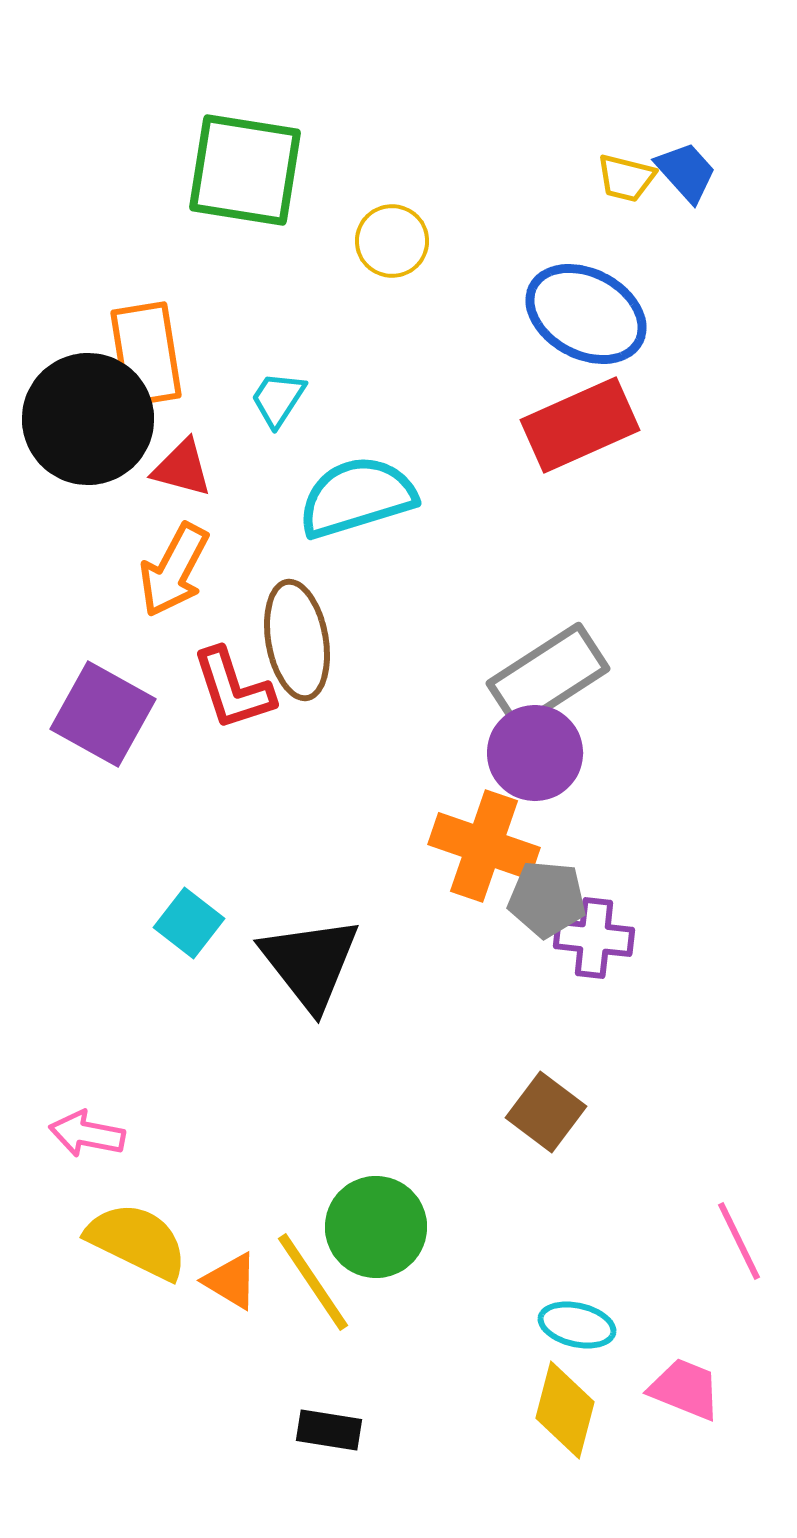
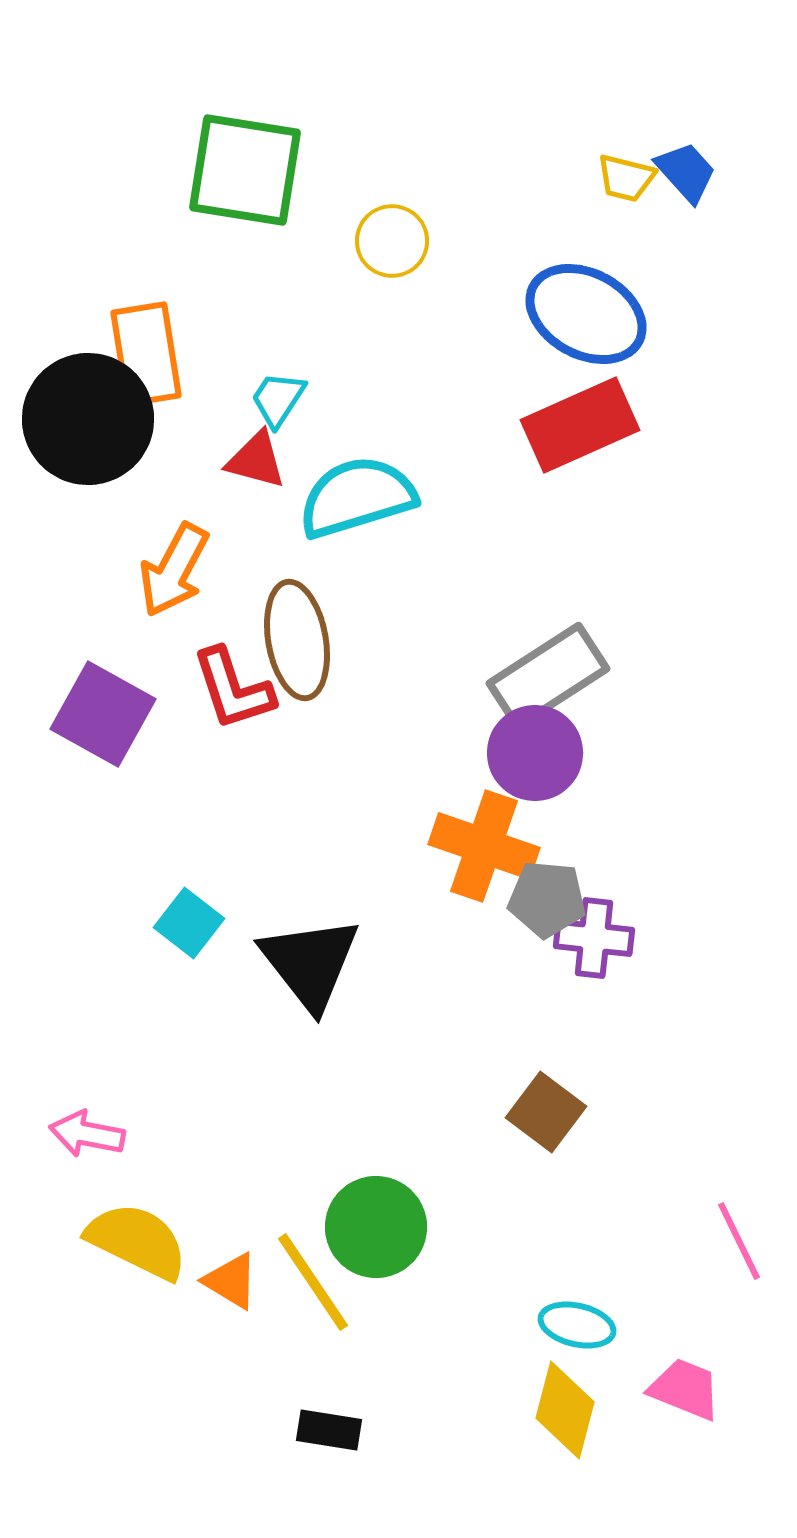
red triangle: moved 74 px right, 8 px up
